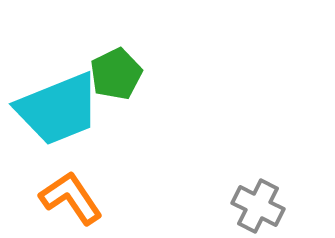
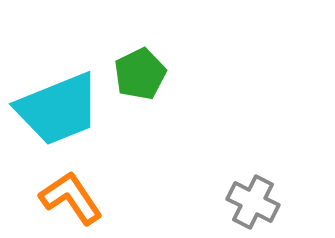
green pentagon: moved 24 px right
gray cross: moved 5 px left, 4 px up
